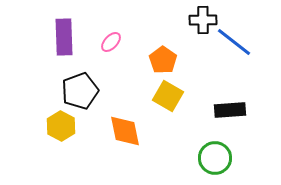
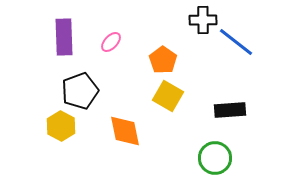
blue line: moved 2 px right
